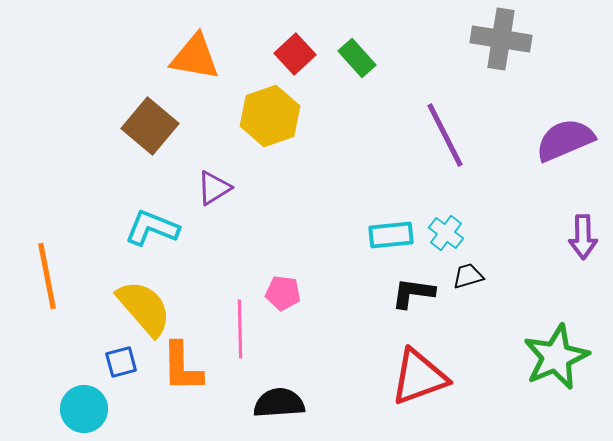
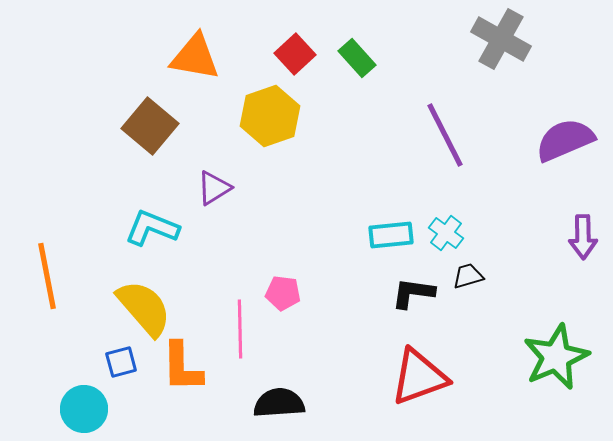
gray cross: rotated 20 degrees clockwise
